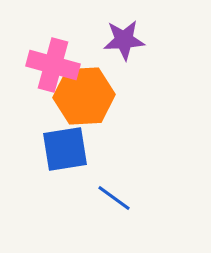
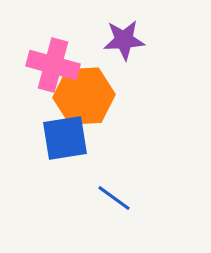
blue square: moved 11 px up
